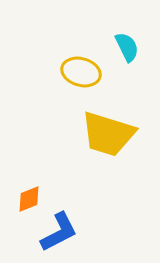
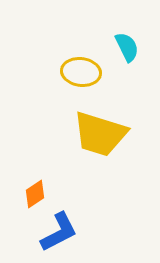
yellow ellipse: rotated 9 degrees counterclockwise
yellow trapezoid: moved 8 px left
orange diamond: moved 6 px right, 5 px up; rotated 12 degrees counterclockwise
